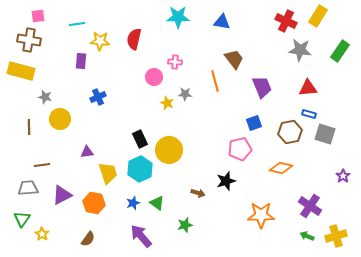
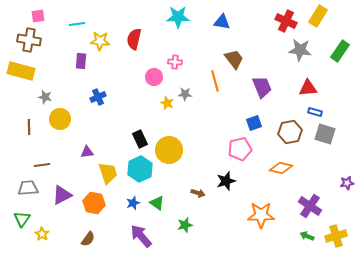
blue rectangle at (309, 114): moved 6 px right, 2 px up
purple star at (343, 176): moved 4 px right, 7 px down; rotated 24 degrees clockwise
